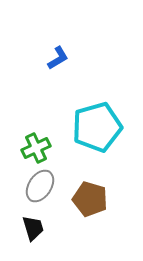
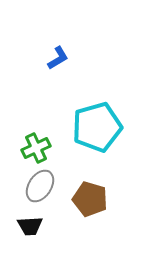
black trapezoid: moved 3 px left, 2 px up; rotated 104 degrees clockwise
